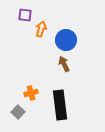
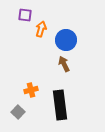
orange cross: moved 3 px up
